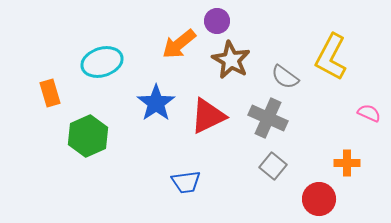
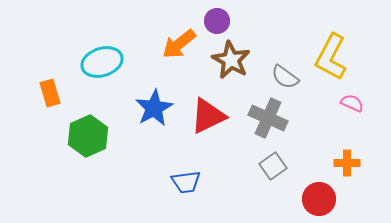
blue star: moved 2 px left, 5 px down; rotated 6 degrees clockwise
pink semicircle: moved 17 px left, 10 px up
gray square: rotated 16 degrees clockwise
